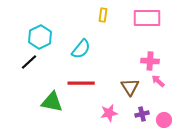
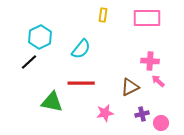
brown triangle: rotated 36 degrees clockwise
pink star: moved 4 px left
pink circle: moved 3 px left, 3 px down
